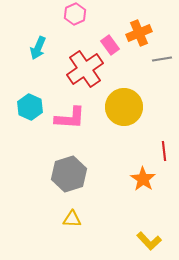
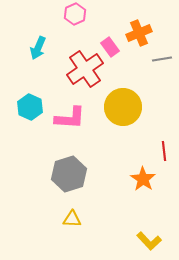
pink rectangle: moved 2 px down
yellow circle: moved 1 px left
